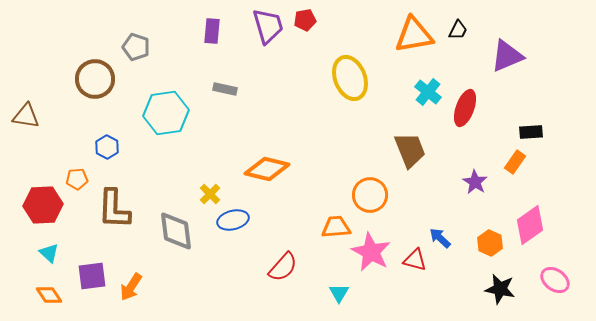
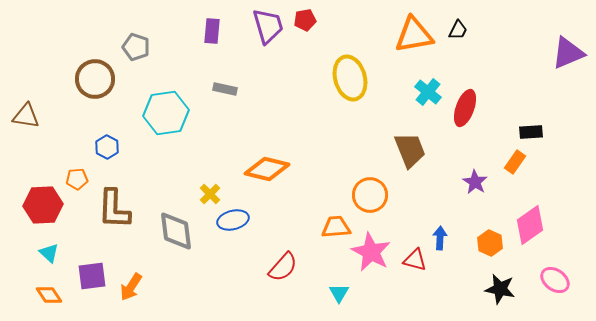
purple triangle at (507, 56): moved 61 px right, 3 px up
yellow ellipse at (350, 78): rotated 6 degrees clockwise
blue arrow at (440, 238): rotated 50 degrees clockwise
